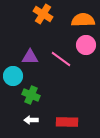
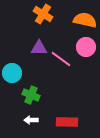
orange semicircle: moved 2 px right; rotated 15 degrees clockwise
pink circle: moved 2 px down
purple triangle: moved 9 px right, 9 px up
cyan circle: moved 1 px left, 3 px up
